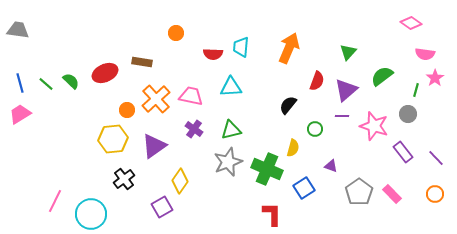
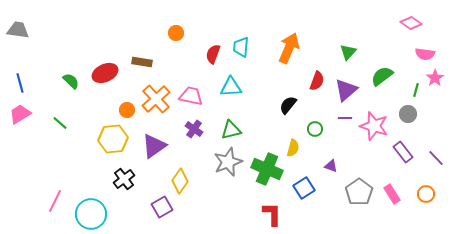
red semicircle at (213, 54): rotated 108 degrees clockwise
green line at (46, 84): moved 14 px right, 39 px down
purple line at (342, 116): moved 3 px right, 2 px down
pink rectangle at (392, 194): rotated 12 degrees clockwise
orange circle at (435, 194): moved 9 px left
